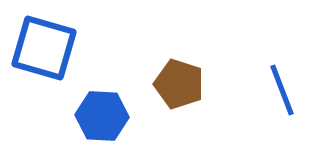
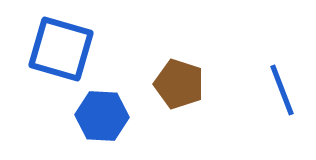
blue square: moved 17 px right, 1 px down
